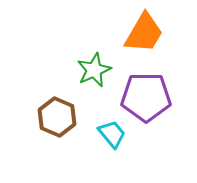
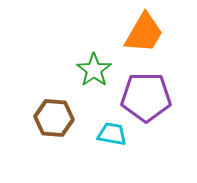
green star: rotated 12 degrees counterclockwise
brown hexagon: moved 3 px left, 1 px down; rotated 18 degrees counterclockwise
cyan trapezoid: rotated 40 degrees counterclockwise
